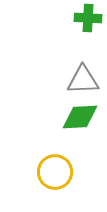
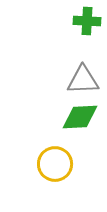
green cross: moved 1 px left, 3 px down
yellow circle: moved 8 px up
